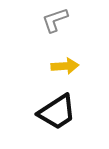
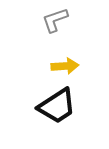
black trapezoid: moved 6 px up
